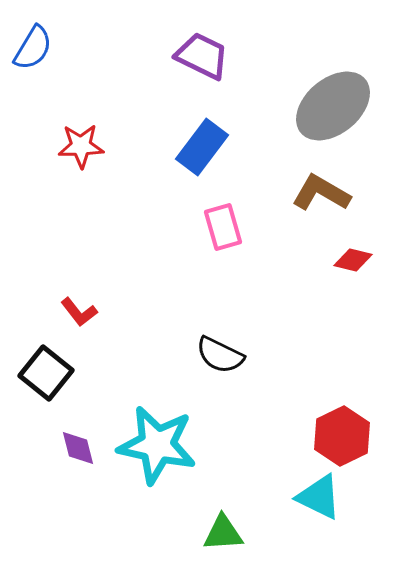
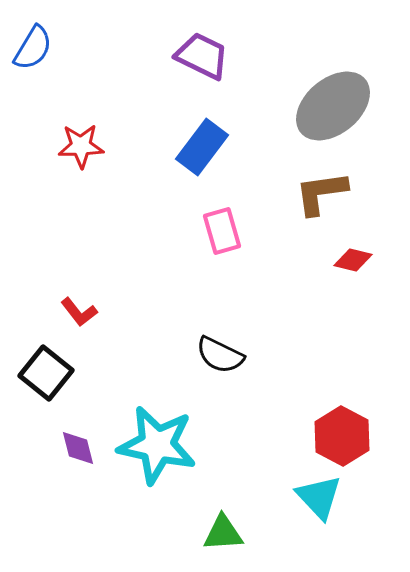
brown L-shape: rotated 38 degrees counterclockwise
pink rectangle: moved 1 px left, 4 px down
red hexagon: rotated 6 degrees counterclockwise
cyan triangle: rotated 21 degrees clockwise
